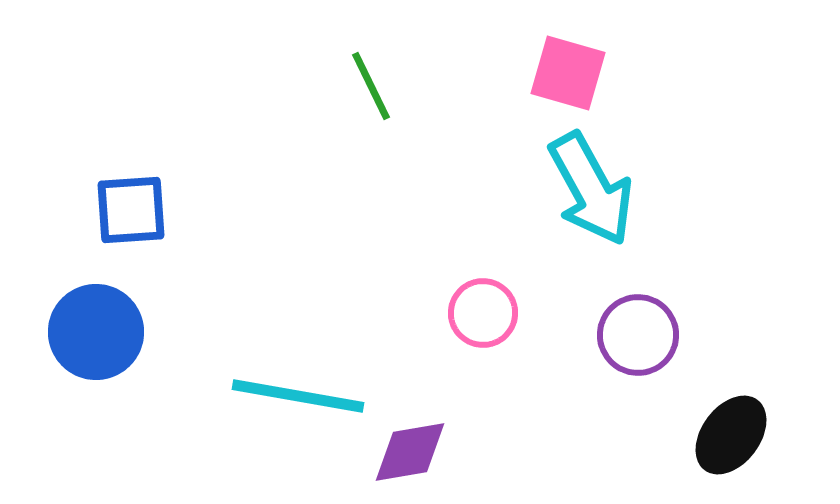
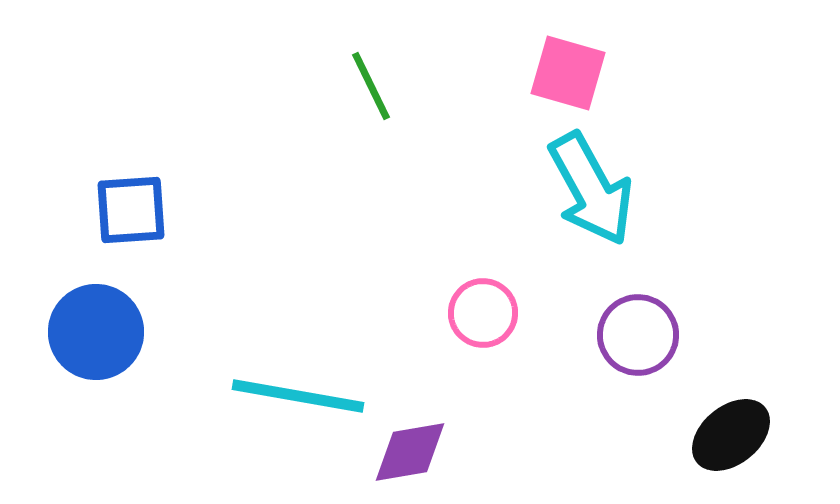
black ellipse: rotated 14 degrees clockwise
